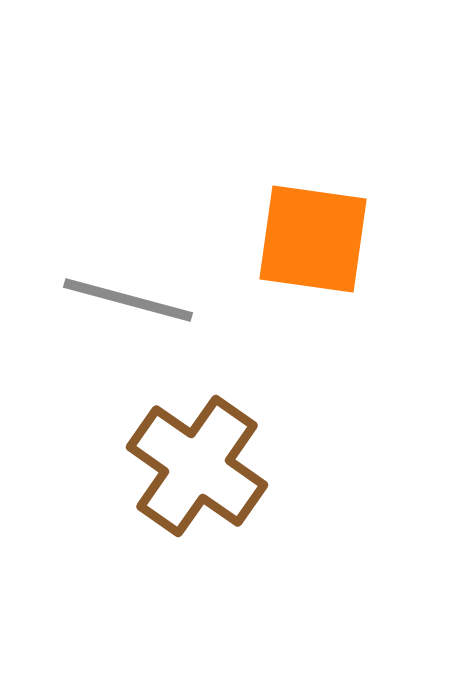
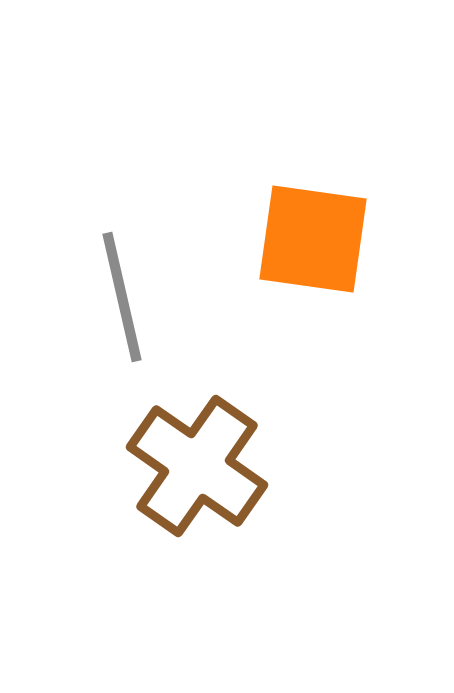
gray line: moved 6 px left, 3 px up; rotated 62 degrees clockwise
